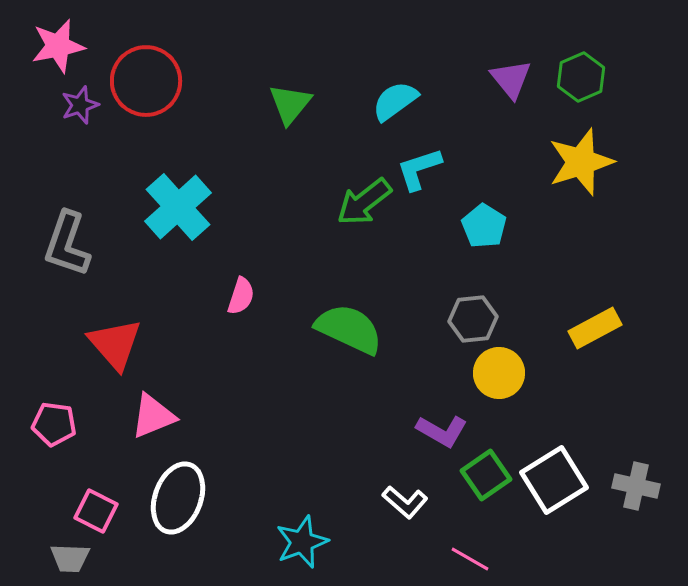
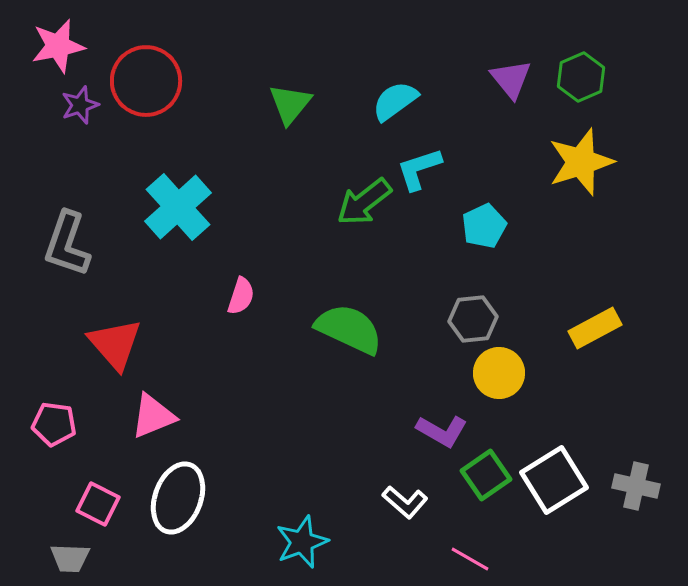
cyan pentagon: rotated 15 degrees clockwise
pink square: moved 2 px right, 7 px up
